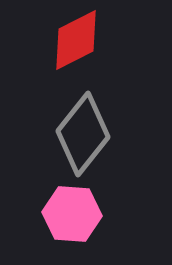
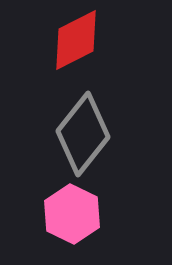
pink hexagon: rotated 22 degrees clockwise
